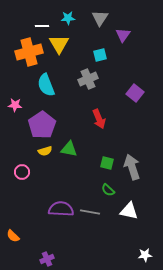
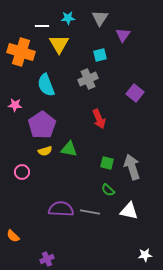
orange cross: moved 8 px left; rotated 32 degrees clockwise
